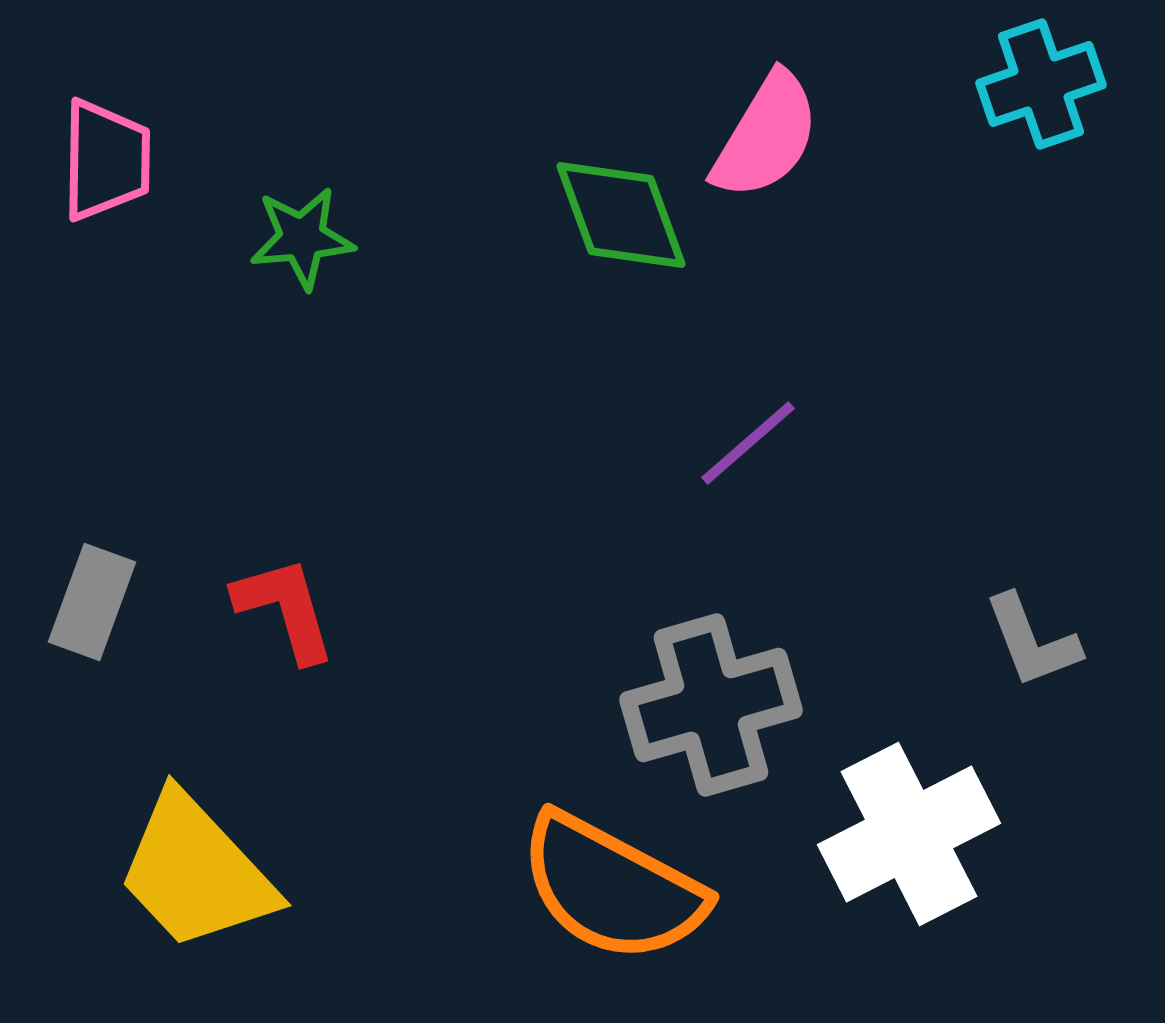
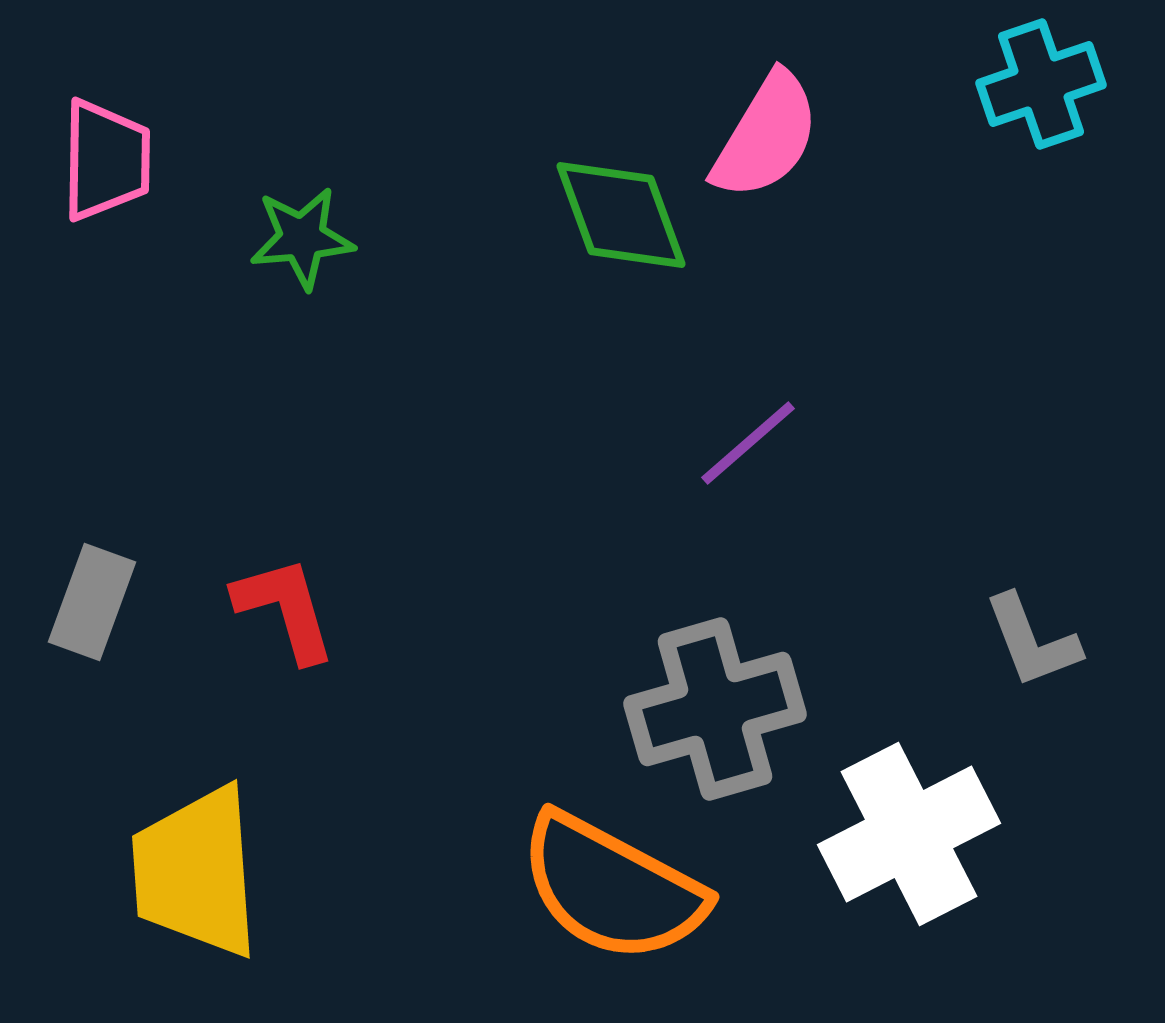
gray cross: moved 4 px right, 4 px down
yellow trapezoid: rotated 39 degrees clockwise
